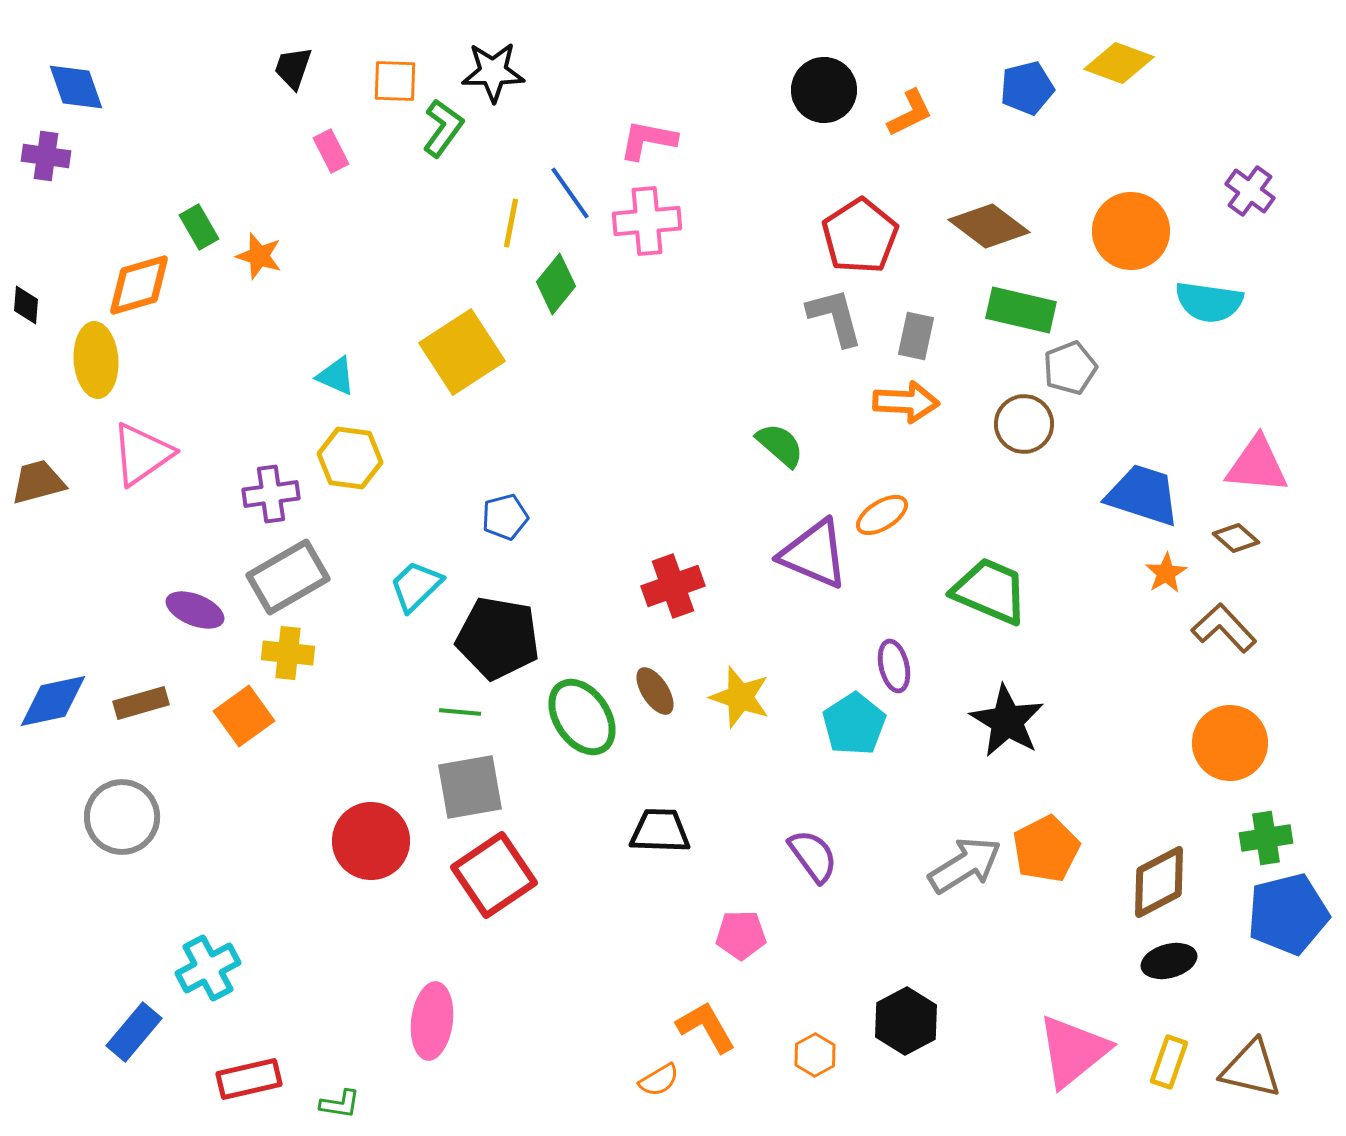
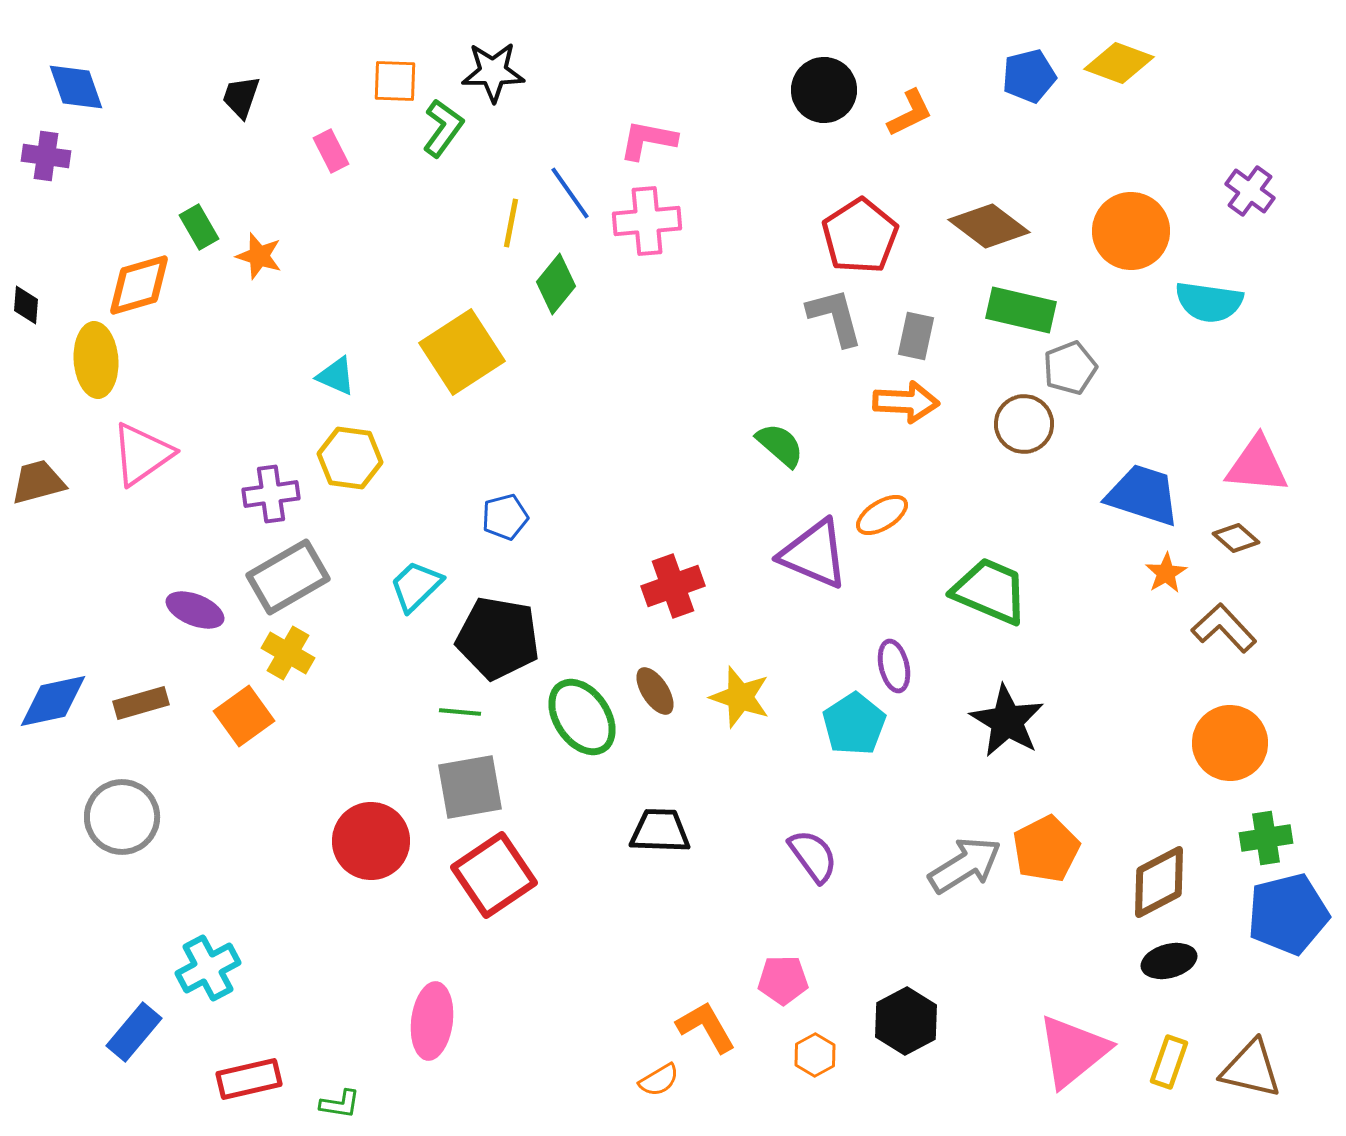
black trapezoid at (293, 68): moved 52 px left, 29 px down
blue pentagon at (1027, 88): moved 2 px right, 12 px up
yellow cross at (288, 653): rotated 24 degrees clockwise
pink pentagon at (741, 935): moved 42 px right, 45 px down
